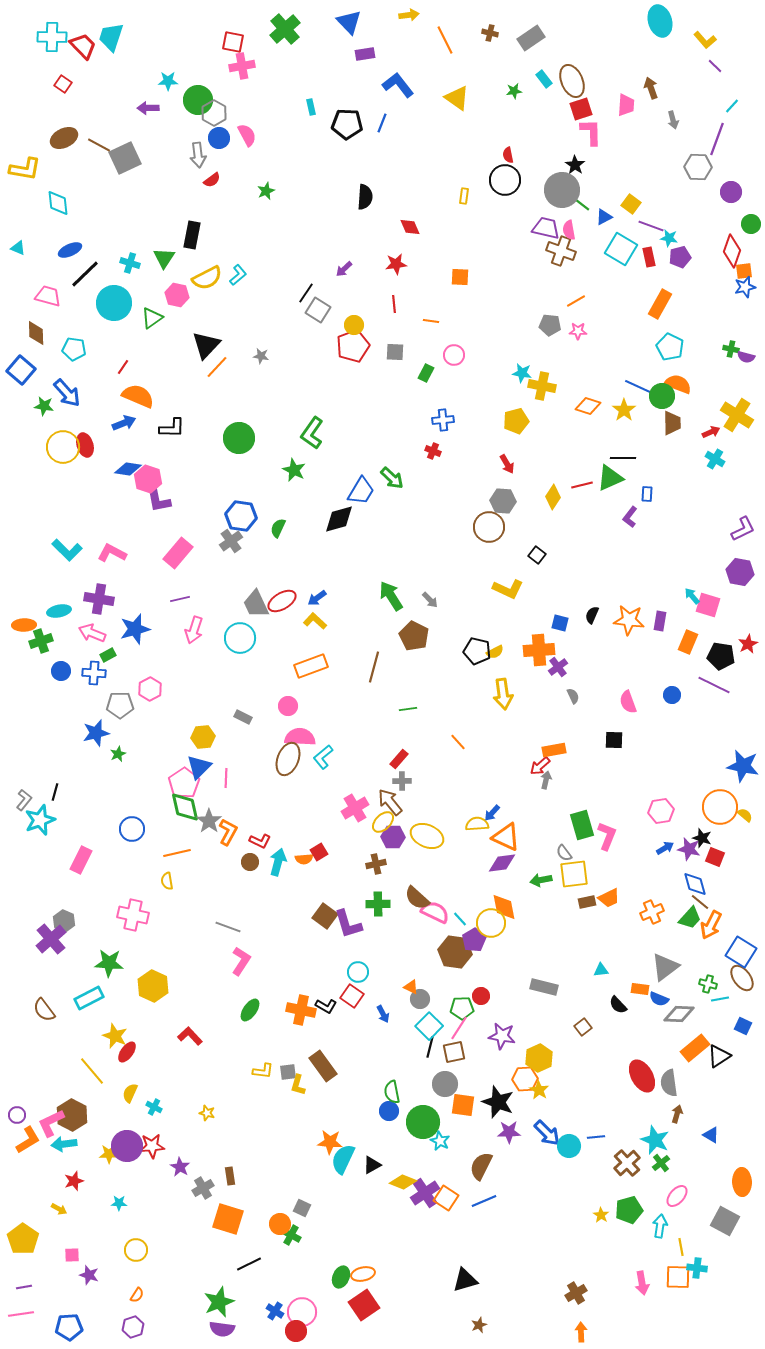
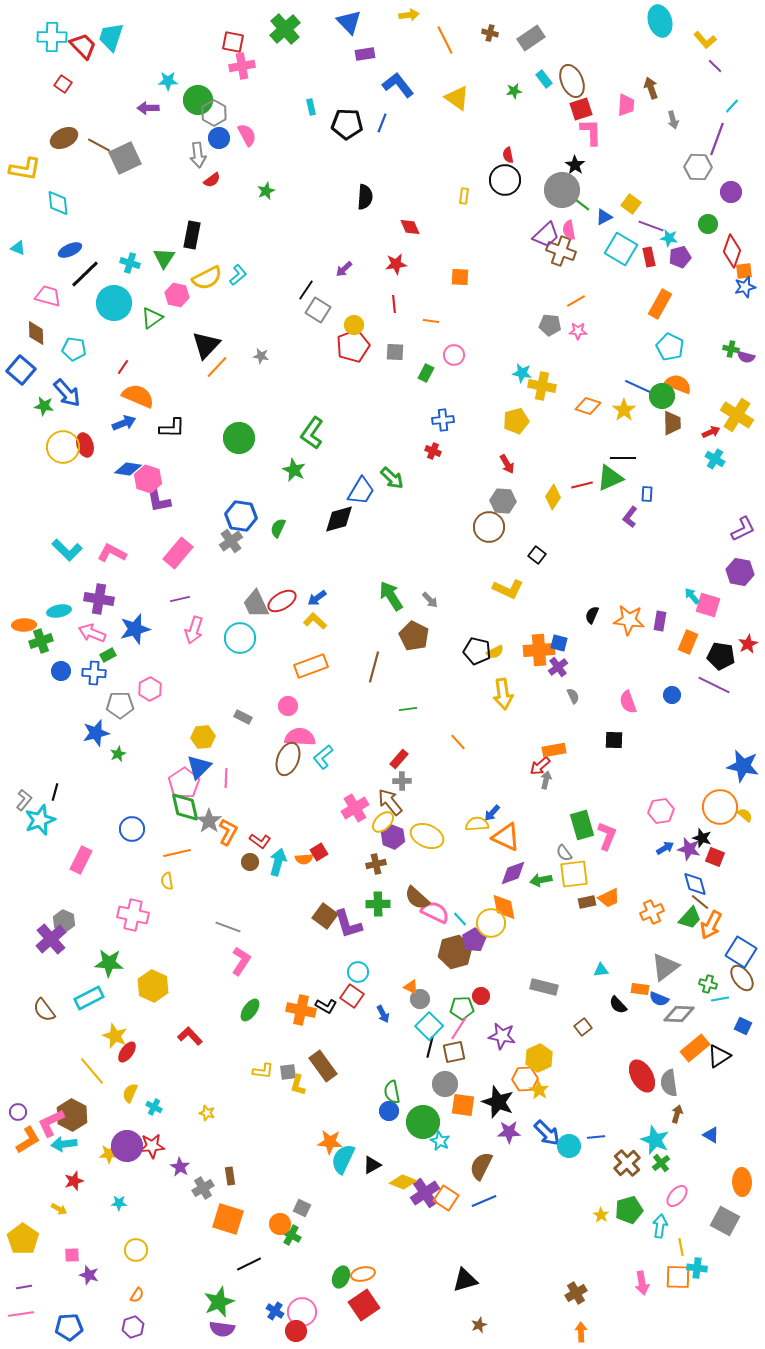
green circle at (751, 224): moved 43 px left
purple trapezoid at (546, 228): moved 7 px down; rotated 124 degrees clockwise
black line at (306, 293): moved 3 px up
blue square at (560, 623): moved 1 px left, 20 px down
purple hexagon at (393, 837): rotated 20 degrees clockwise
red L-shape at (260, 841): rotated 10 degrees clockwise
purple diamond at (502, 863): moved 11 px right, 10 px down; rotated 12 degrees counterclockwise
brown hexagon at (455, 952): rotated 24 degrees counterclockwise
purple circle at (17, 1115): moved 1 px right, 3 px up
